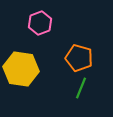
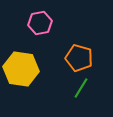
pink hexagon: rotated 10 degrees clockwise
green line: rotated 10 degrees clockwise
